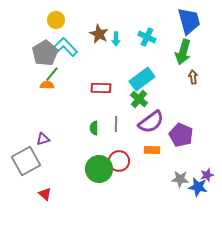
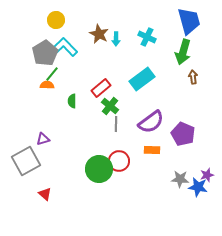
red rectangle: rotated 42 degrees counterclockwise
green cross: moved 29 px left, 7 px down
green semicircle: moved 22 px left, 27 px up
purple pentagon: moved 2 px right, 1 px up
